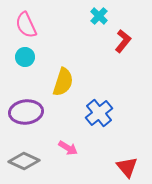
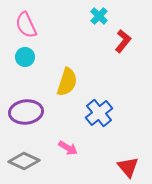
yellow semicircle: moved 4 px right
red triangle: moved 1 px right
